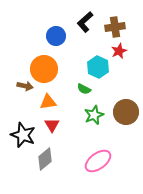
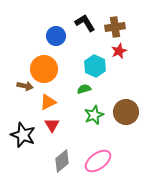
black L-shape: moved 1 px down; rotated 100 degrees clockwise
cyan hexagon: moved 3 px left, 1 px up
green semicircle: rotated 136 degrees clockwise
orange triangle: rotated 18 degrees counterclockwise
gray diamond: moved 17 px right, 2 px down
